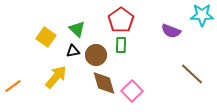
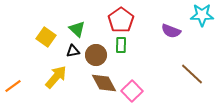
brown diamond: rotated 12 degrees counterclockwise
